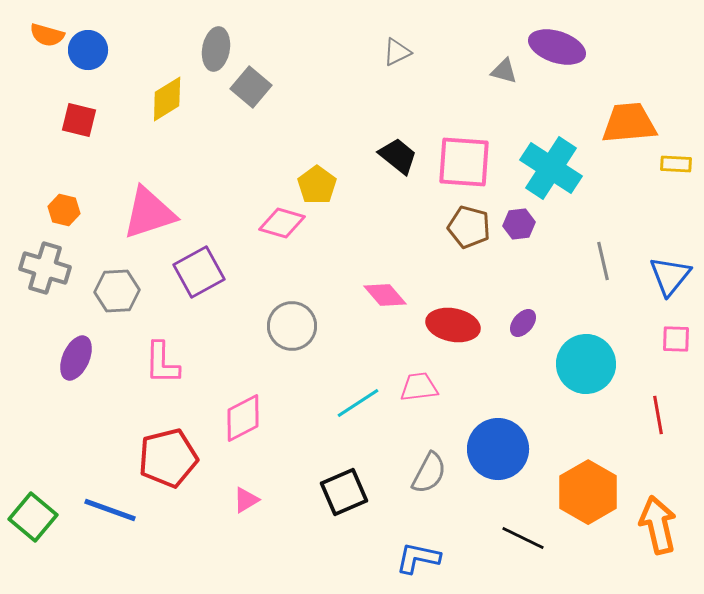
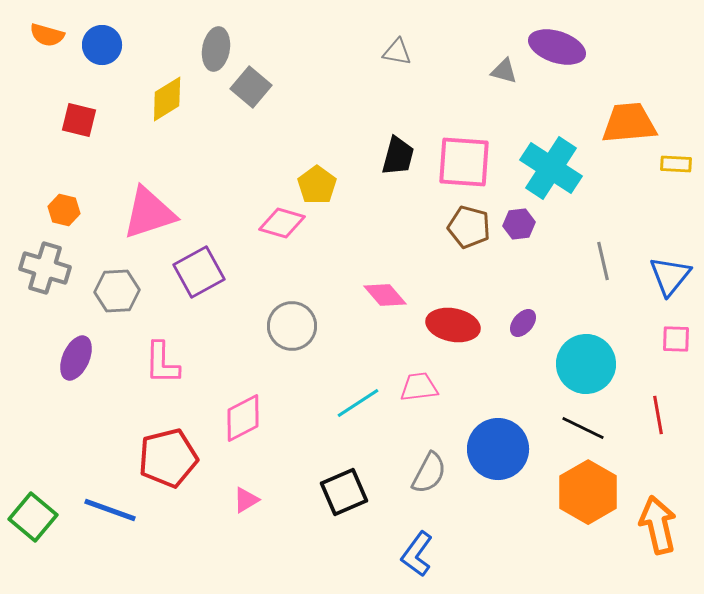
blue circle at (88, 50): moved 14 px right, 5 px up
gray triangle at (397, 52): rotated 36 degrees clockwise
black trapezoid at (398, 156): rotated 66 degrees clockwise
black line at (523, 538): moved 60 px right, 110 px up
blue L-shape at (418, 558): moved 1 px left, 4 px up; rotated 66 degrees counterclockwise
